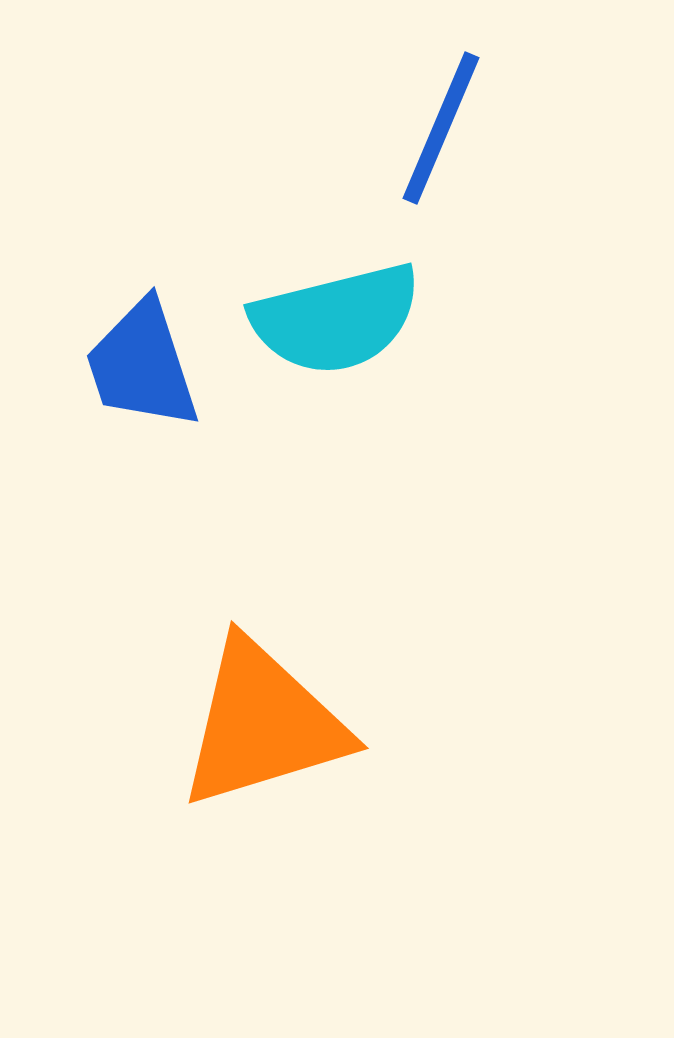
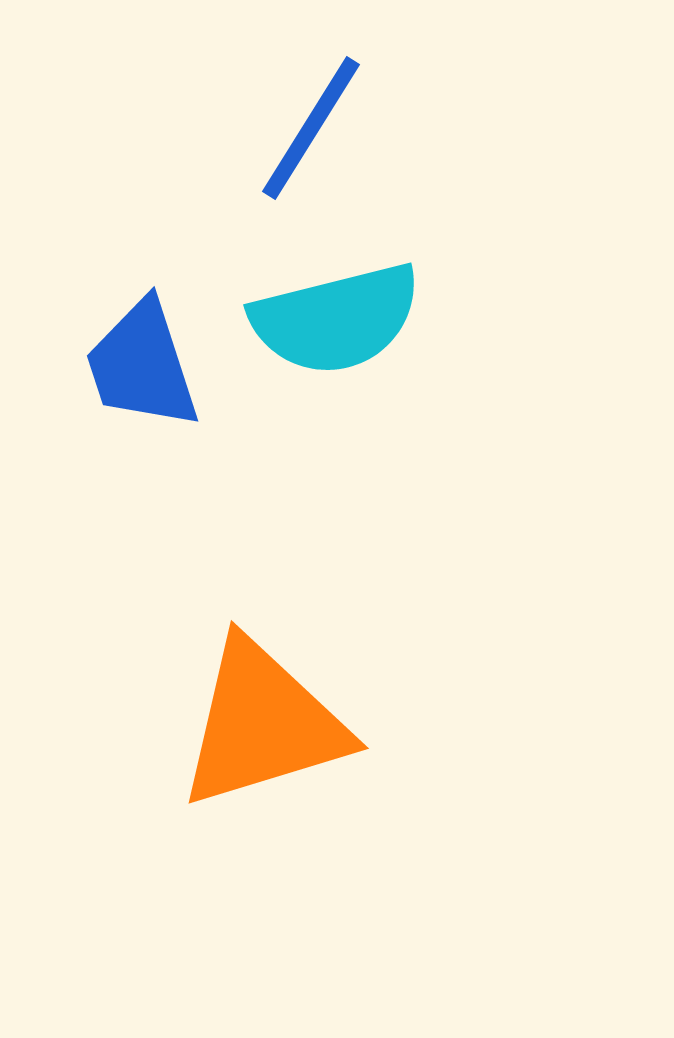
blue line: moved 130 px left; rotated 9 degrees clockwise
